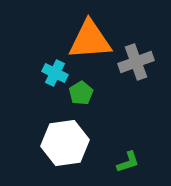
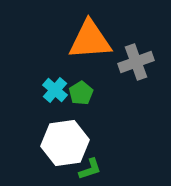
cyan cross: moved 17 px down; rotated 15 degrees clockwise
green L-shape: moved 38 px left, 7 px down
